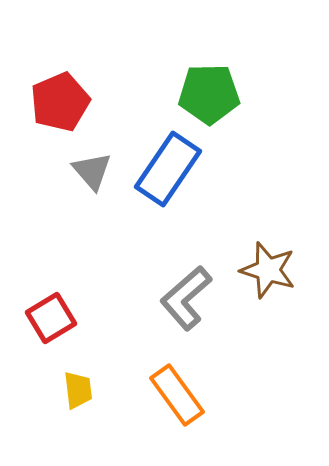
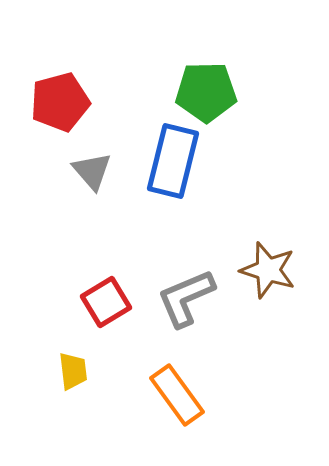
green pentagon: moved 3 px left, 2 px up
red pentagon: rotated 8 degrees clockwise
blue rectangle: moved 5 px right, 8 px up; rotated 20 degrees counterclockwise
gray L-shape: rotated 18 degrees clockwise
red square: moved 55 px right, 16 px up
yellow trapezoid: moved 5 px left, 19 px up
